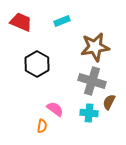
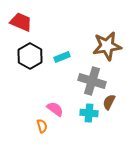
cyan rectangle: moved 36 px down
brown star: moved 12 px right, 1 px up
black hexagon: moved 7 px left, 8 px up
orange semicircle: rotated 24 degrees counterclockwise
